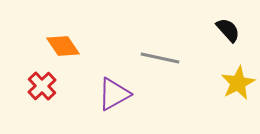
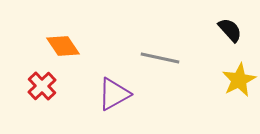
black semicircle: moved 2 px right
yellow star: moved 1 px right, 3 px up
